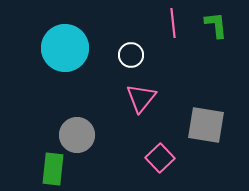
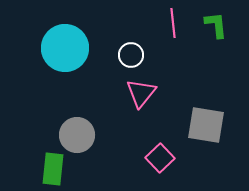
pink triangle: moved 5 px up
